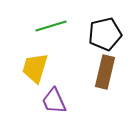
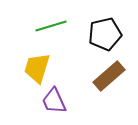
yellow trapezoid: moved 2 px right
brown rectangle: moved 4 px right, 4 px down; rotated 36 degrees clockwise
